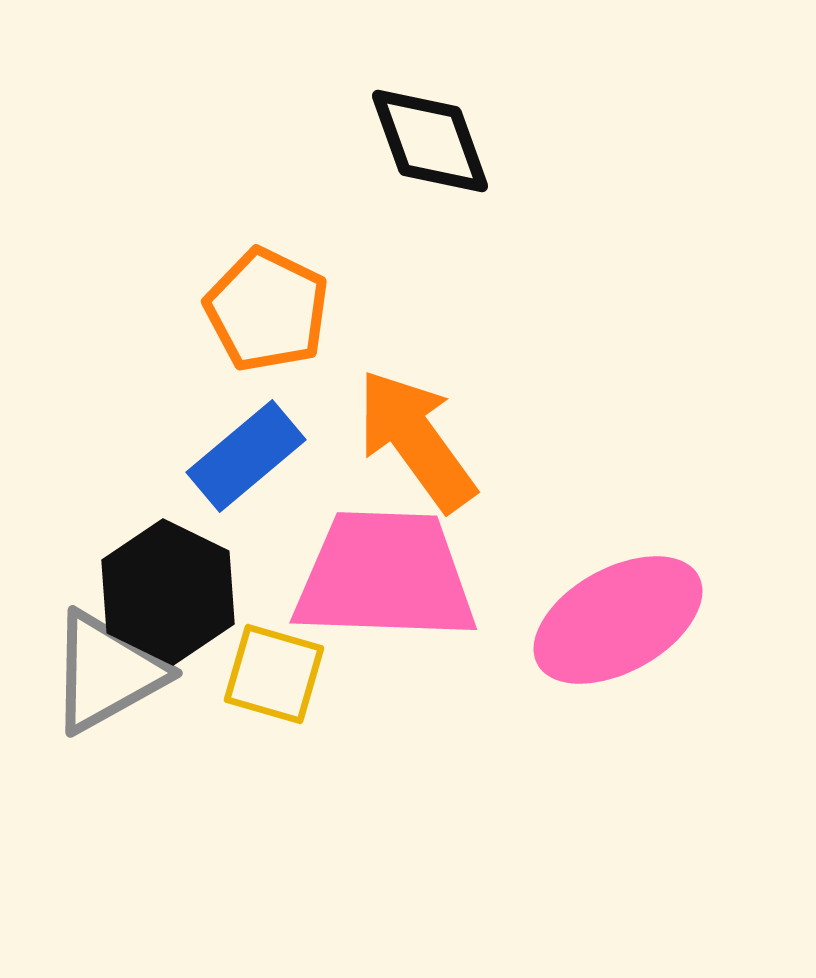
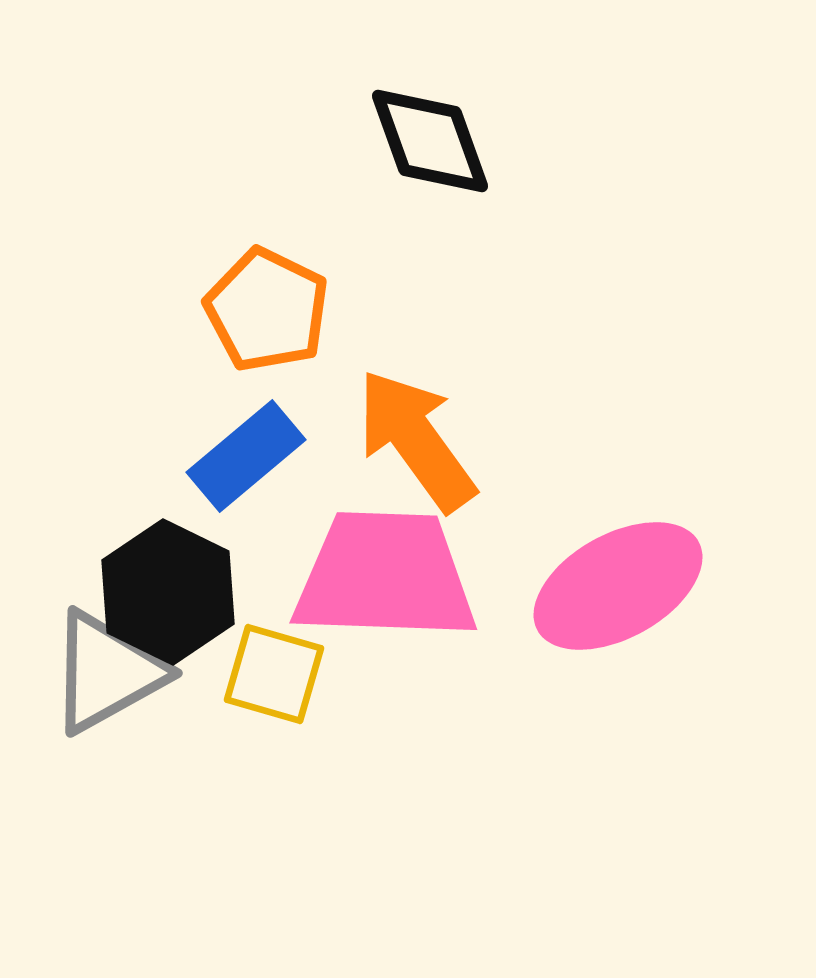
pink ellipse: moved 34 px up
